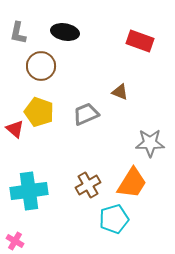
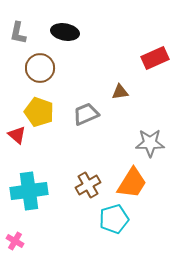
red rectangle: moved 15 px right, 17 px down; rotated 44 degrees counterclockwise
brown circle: moved 1 px left, 2 px down
brown triangle: rotated 30 degrees counterclockwise
red triangle: moved 2 px right, 6 px down
